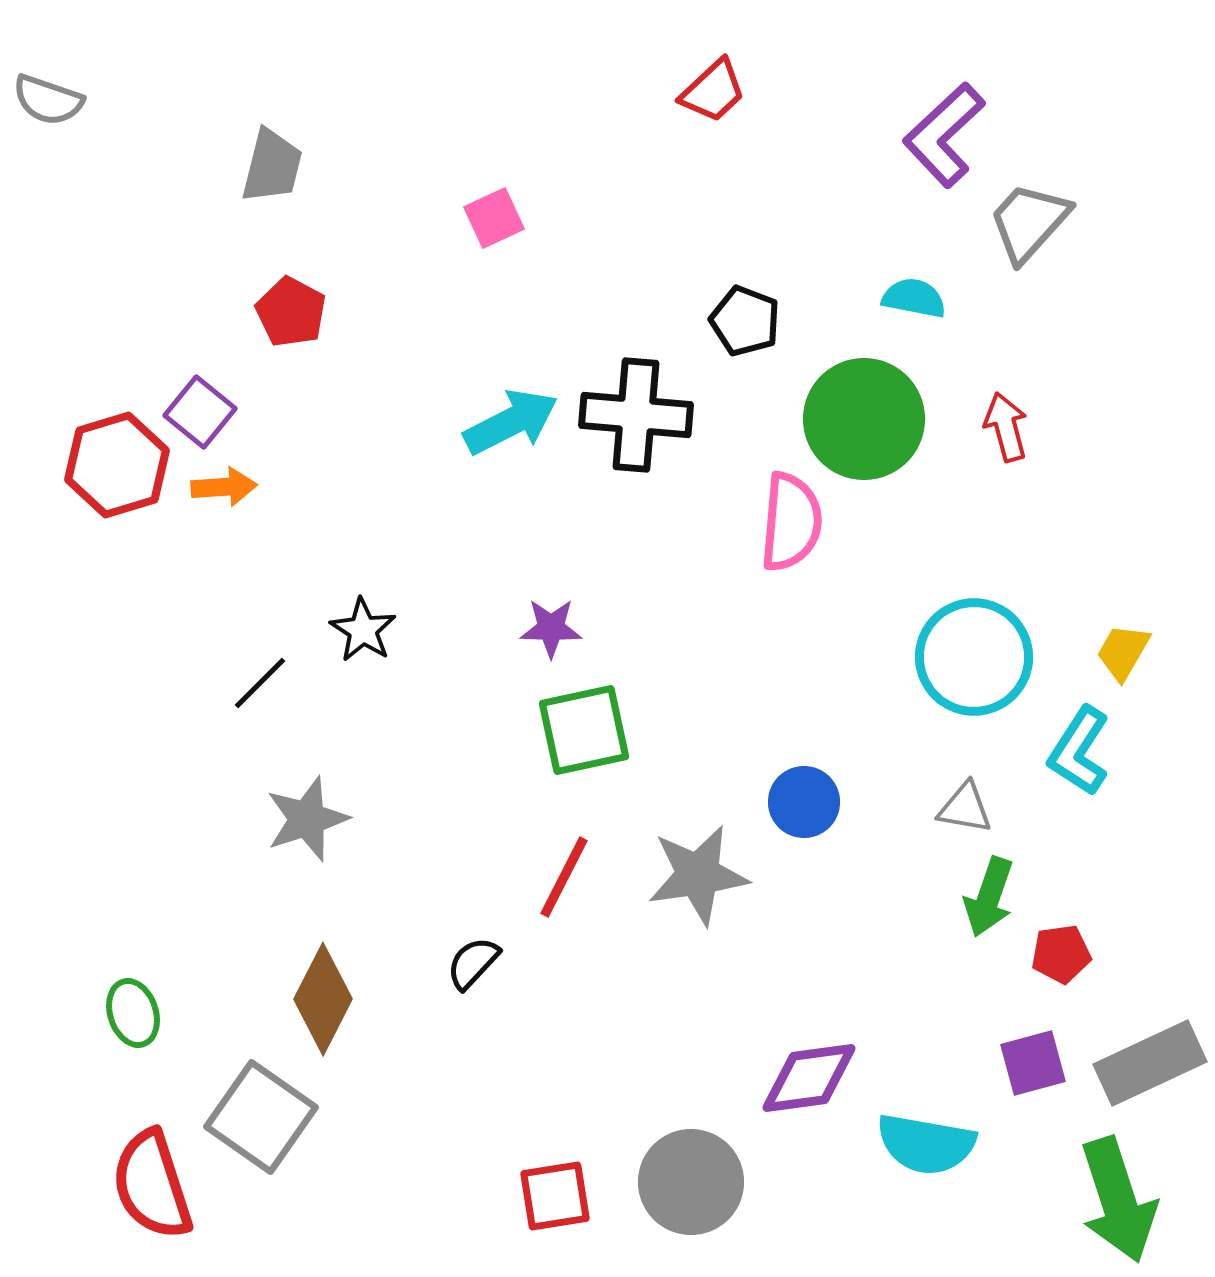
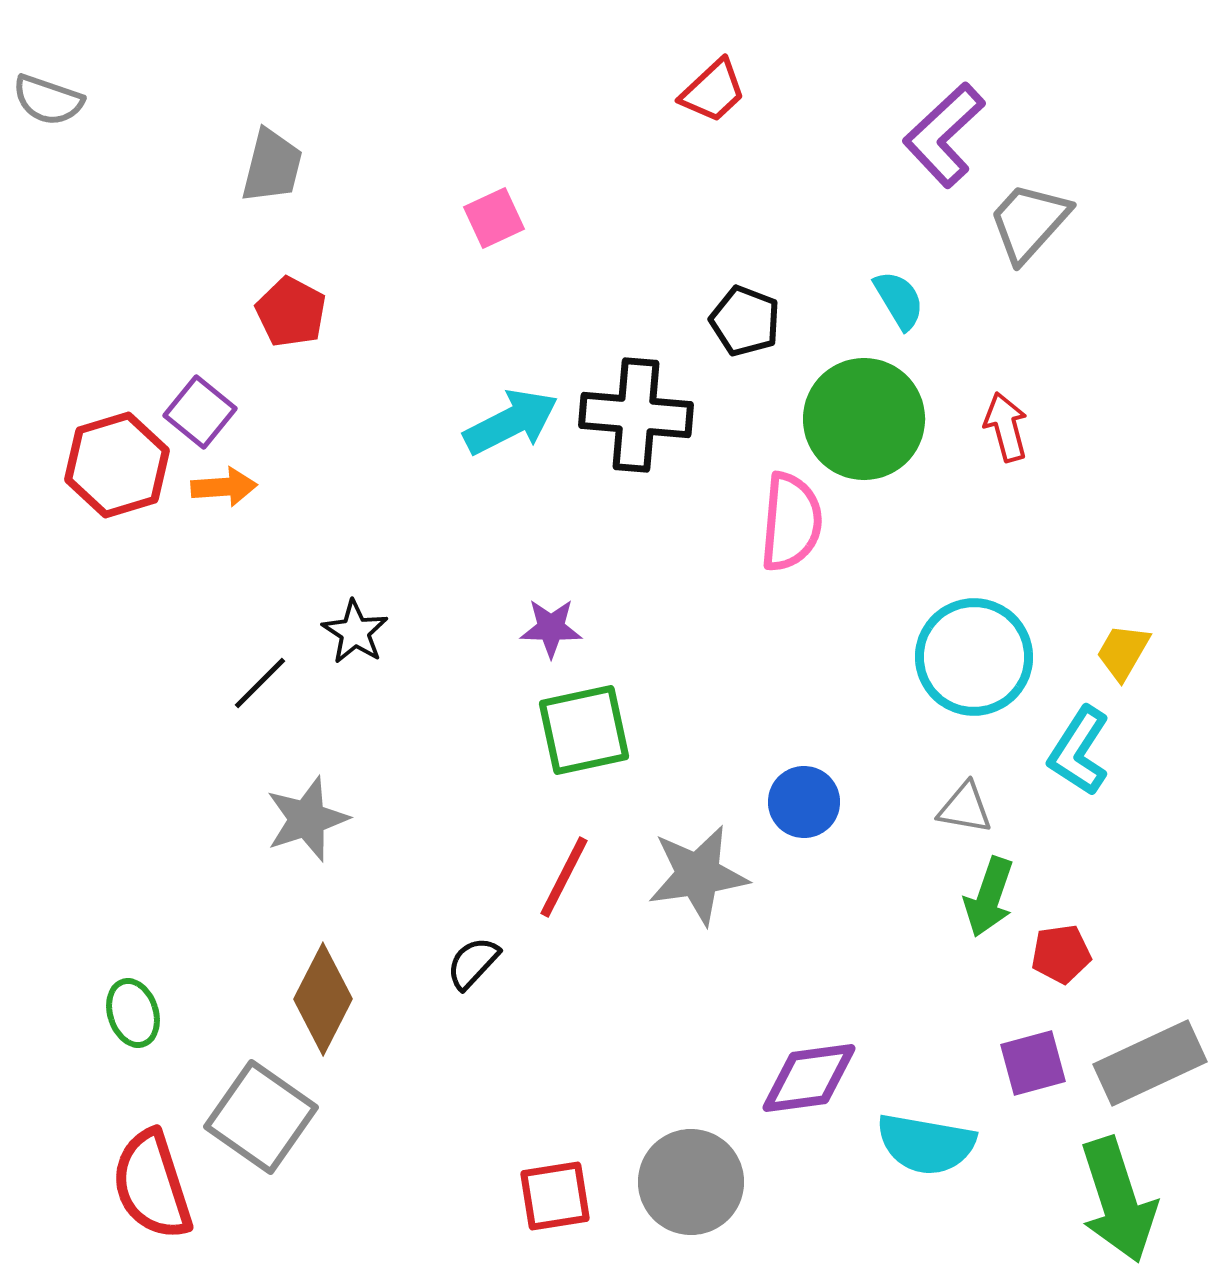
cyan semicircle at (914, 298): moved 15 px left, 2 px down; rotated 48 degrees clockwise
black star at (363, 630): moved 8 px left, 2 px down
